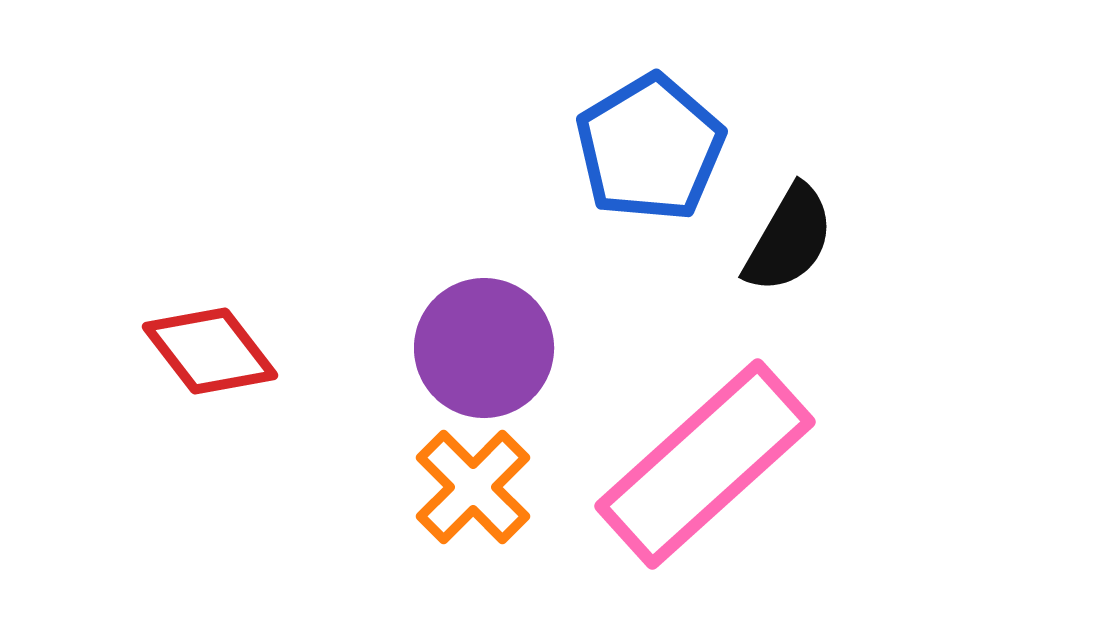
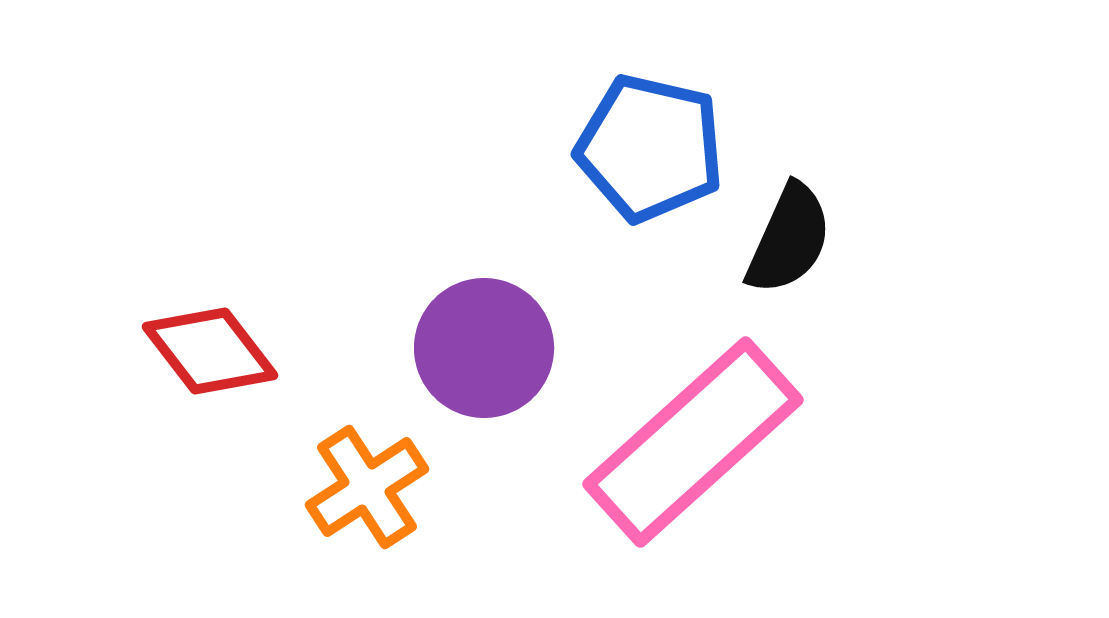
blue pentagon: rotated 28 degrees counterclockwise
black semicircle: rotated 6 degrees counterclockwise
pink rectangle: moved 12 px left, 22 px up
orange cross: moved 106 px left; rotated 12 degrees clockwise
